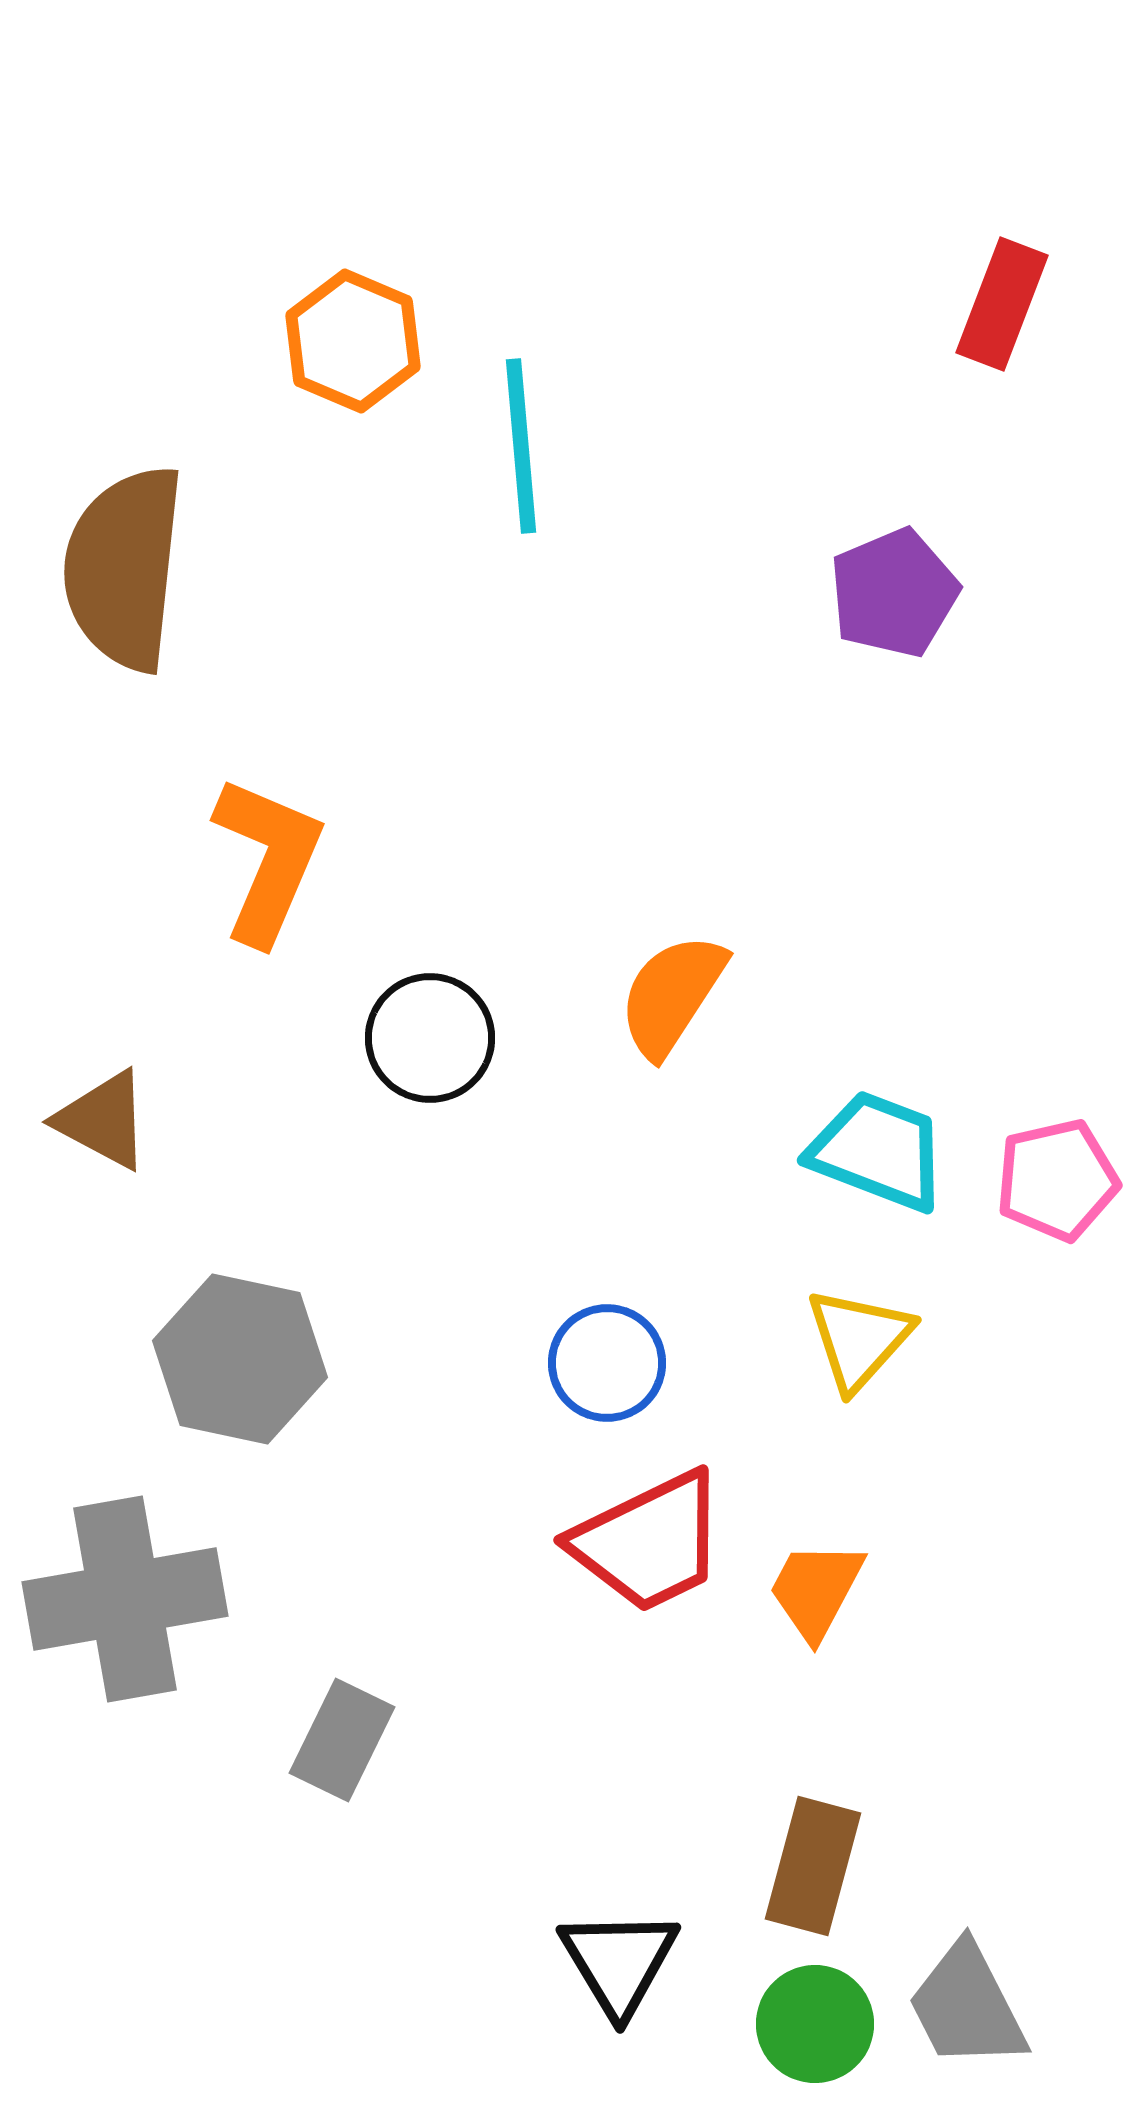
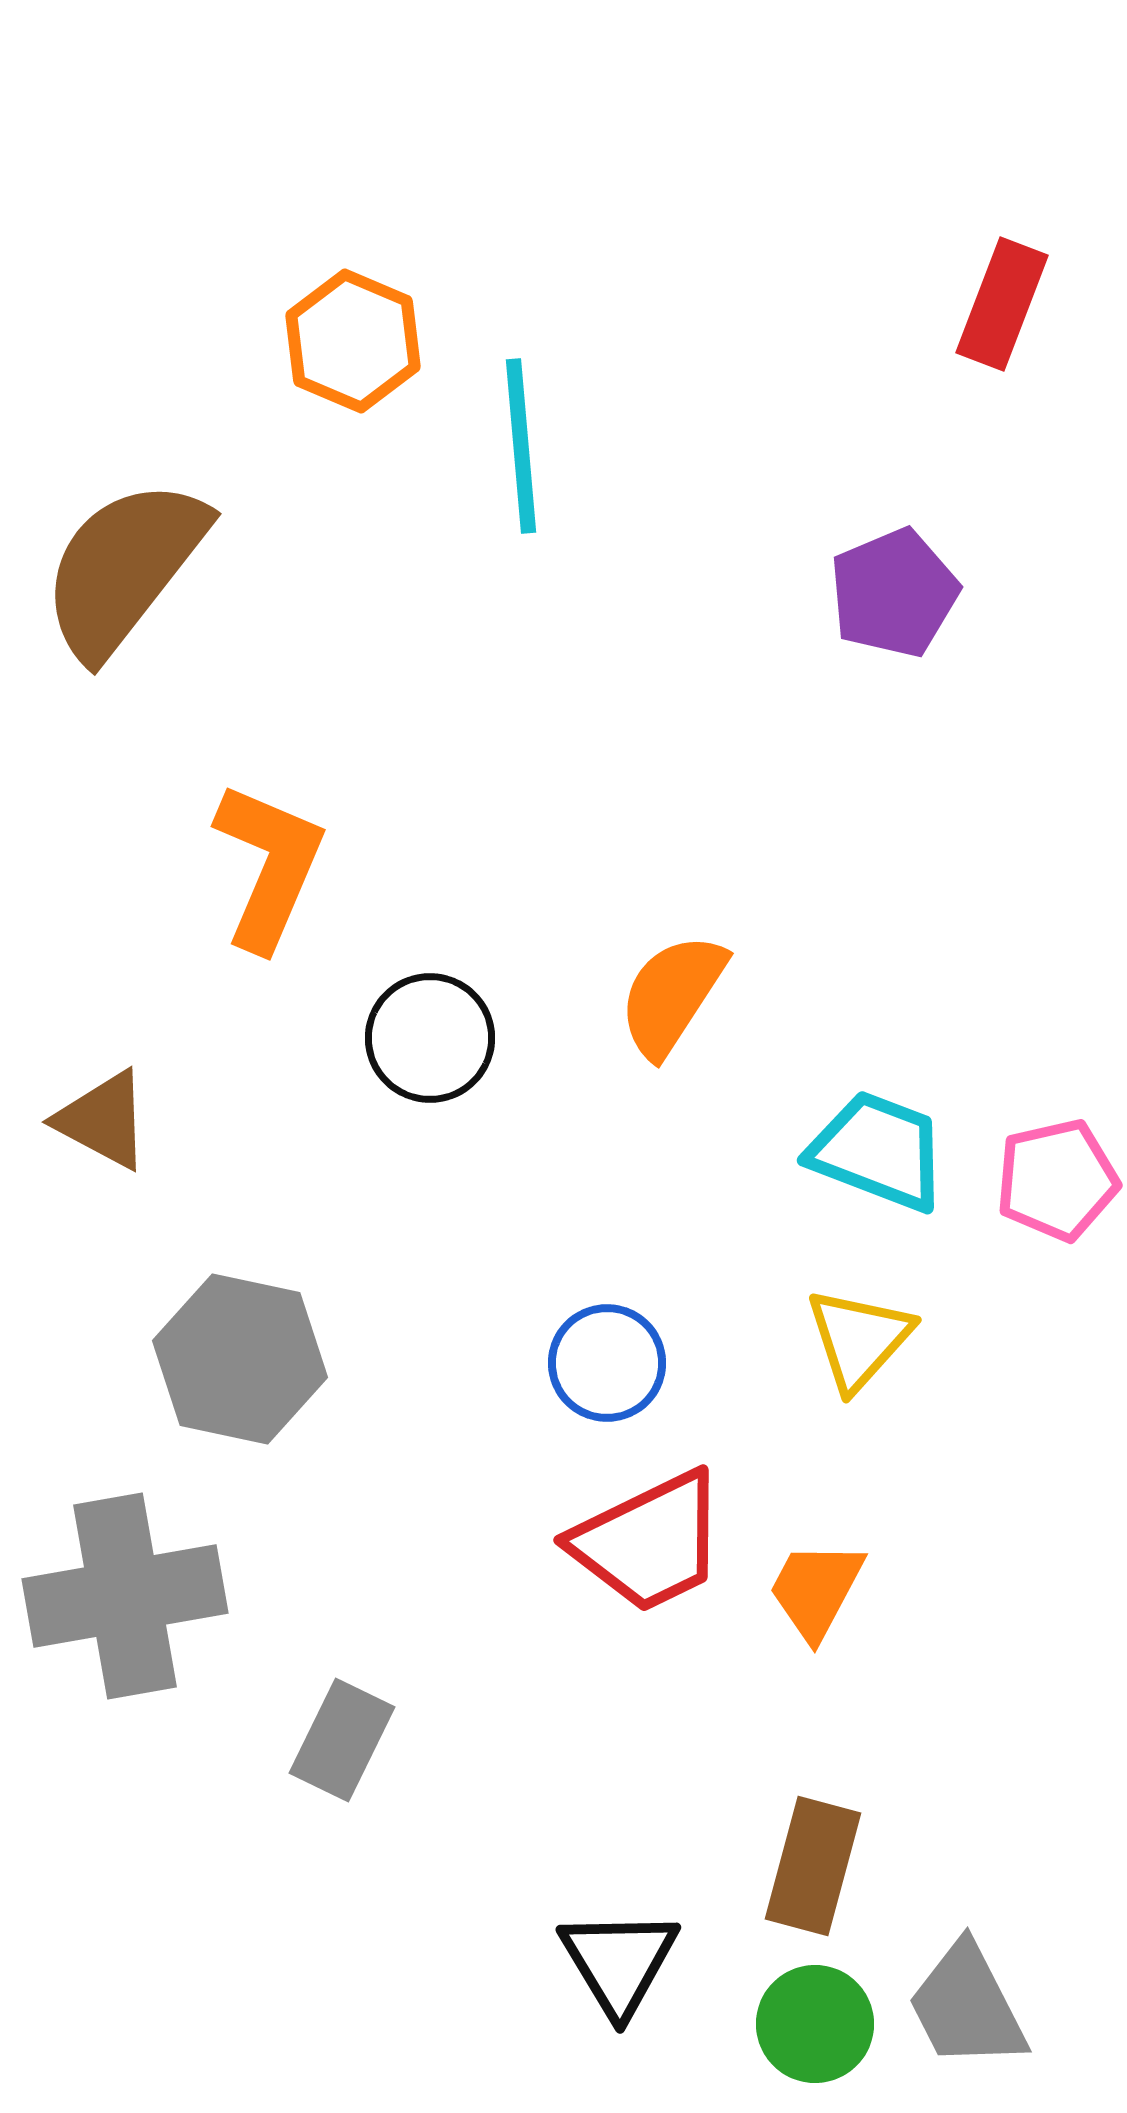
brown semicircle: rotated 32 degrees clockwise
orange L-shape: moved 1 px right, 6 px down
gray cross: moved 3 px up
